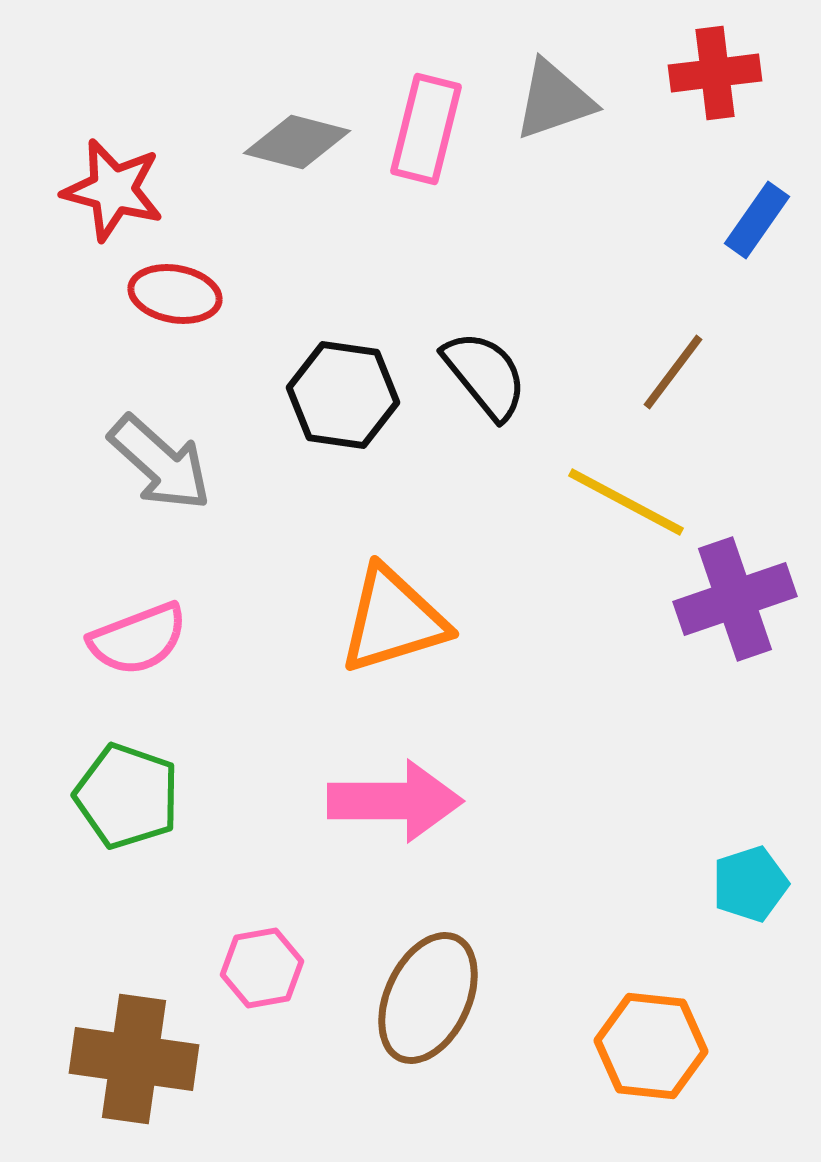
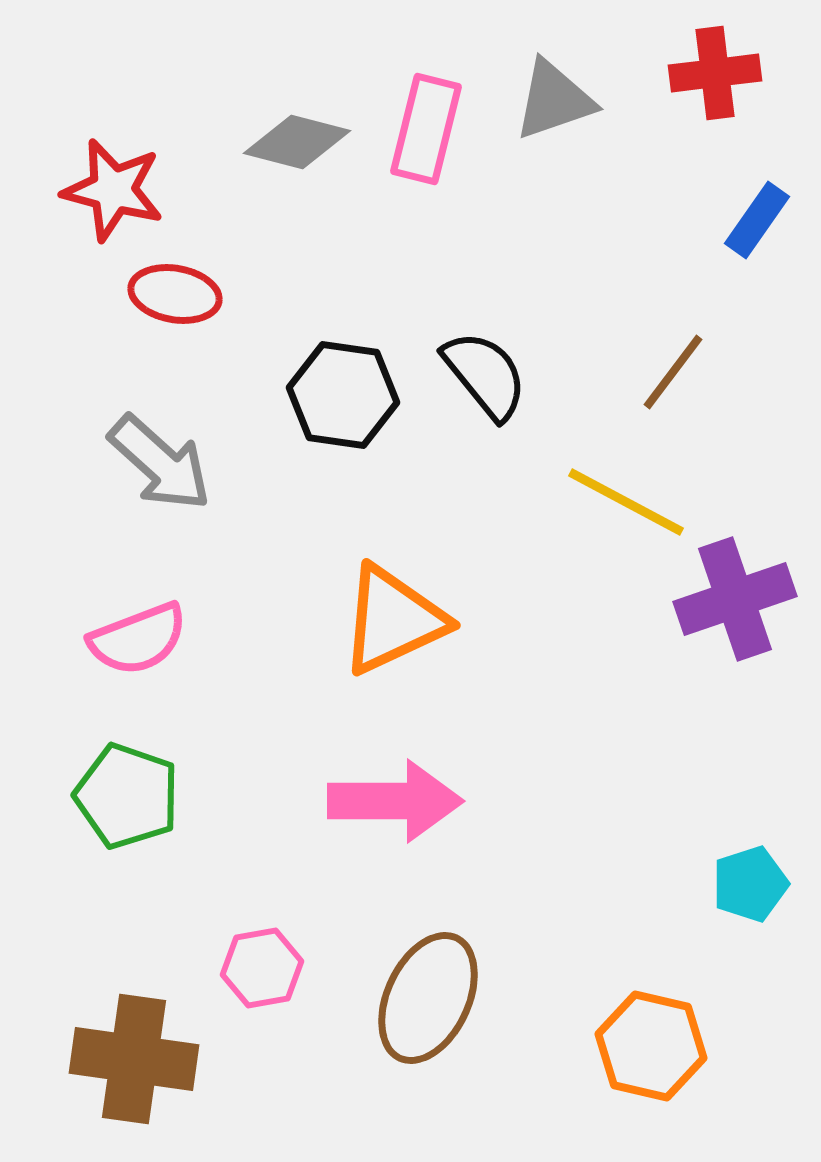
orange triangle: rotated 8 degrees counterclockwise
orange hexagon: rotated 7 degrees clockwise
